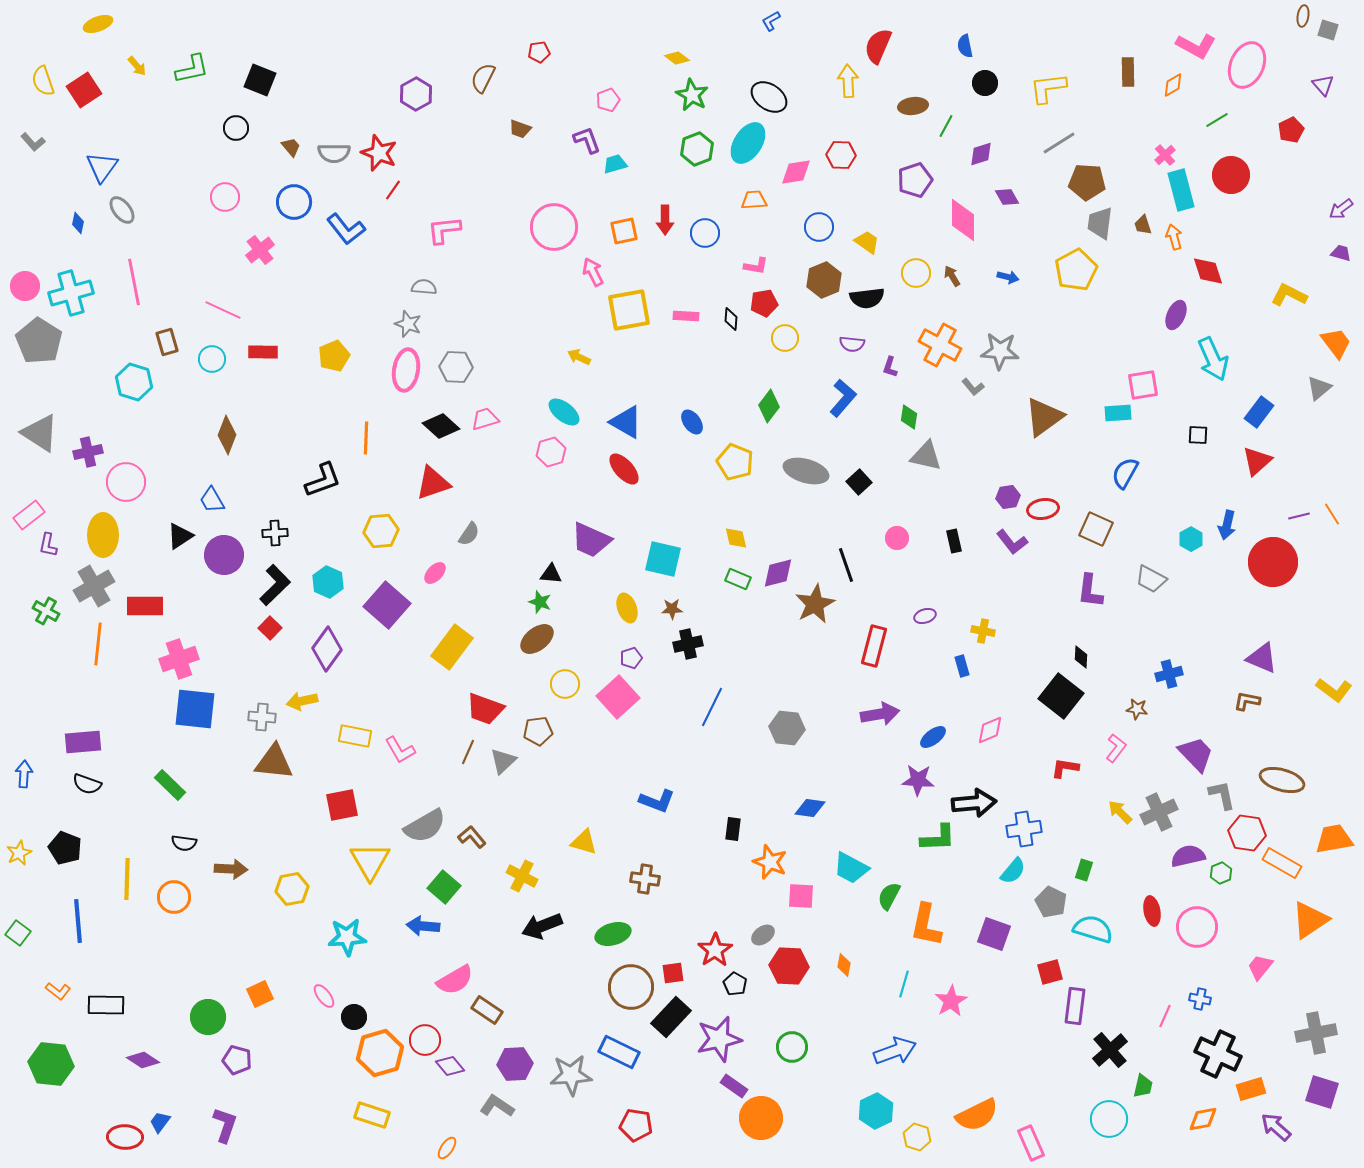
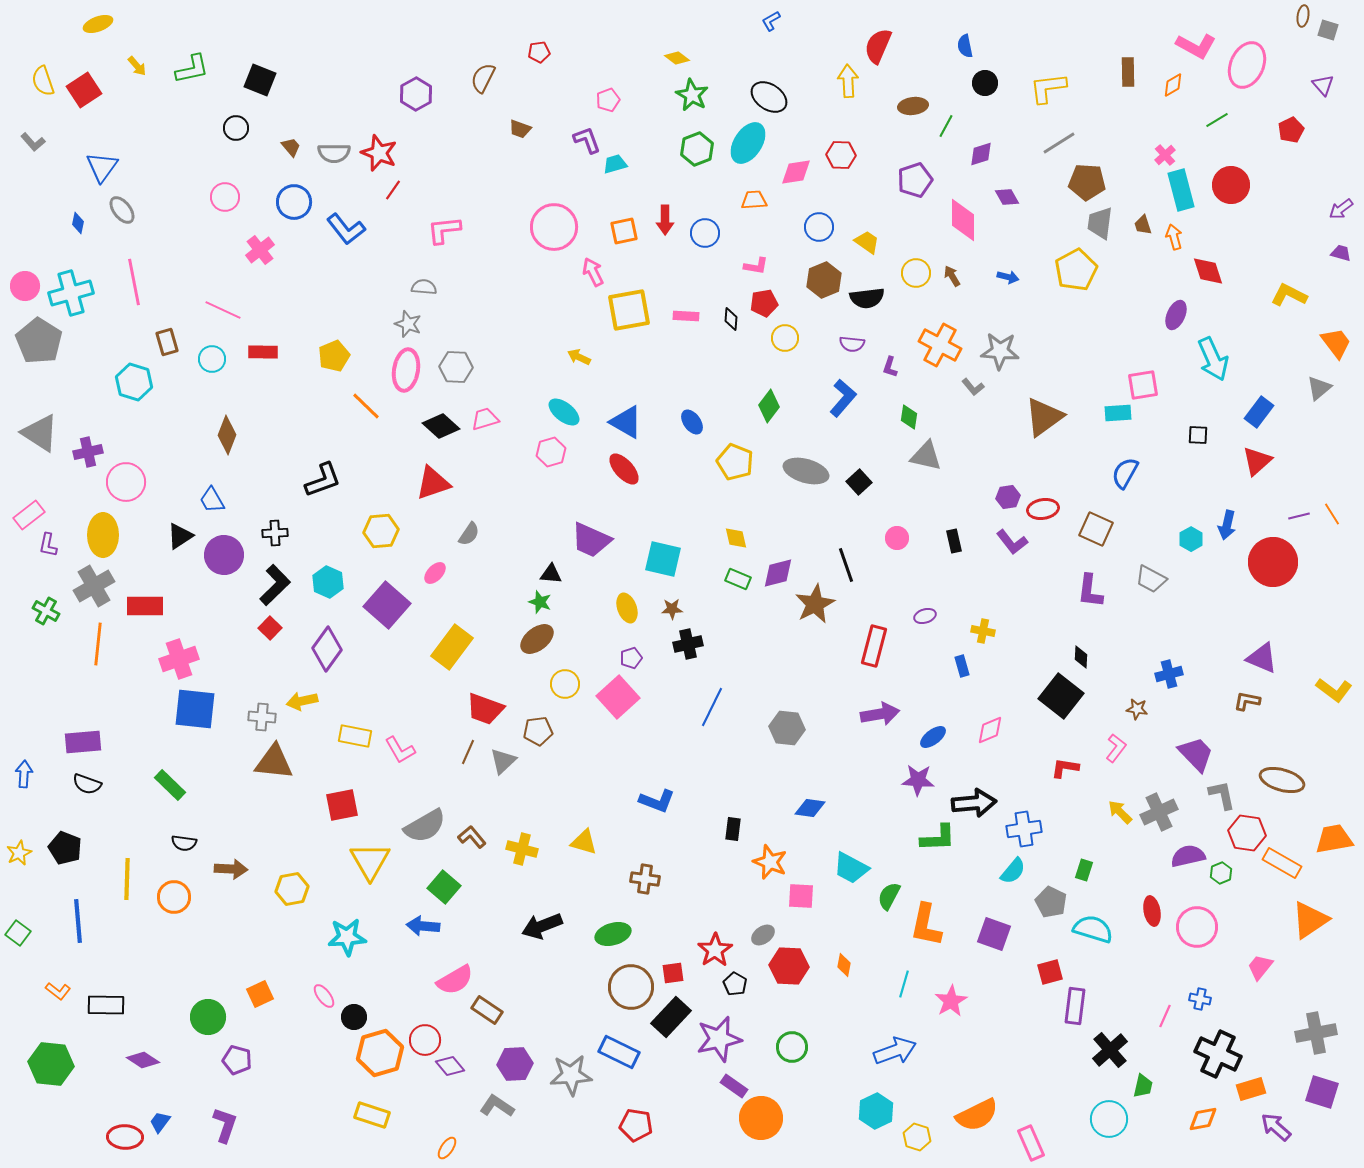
red circle at (1231, 175): moved 10 px down
orange line at (366, 438): moved 32 px up; rotated 48 degrees counterclockwise
yellow cross at (522, 876): moved 27 px up; rotated 12 degrees counterclockwise
